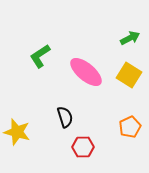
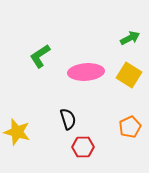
pink ellipse: rotated 44 degrees counterclockwise
black semicircle: moved 3 px right, 2 px down
